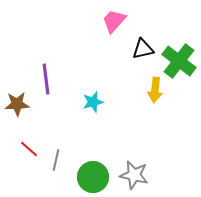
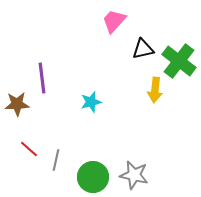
purple line: moved 4 px left, 1 px up
cyan star: moved 2 px left
